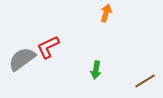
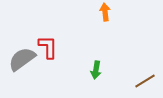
orange arrow: moved 1 px left, 1 px up; rotated 24 degrees counterclockwise
red L-shape: rotated 115 degrees clockwise
